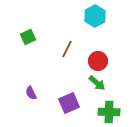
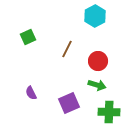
green arrow: moved 2 px down; rotated 24 degrees counterclockwise
